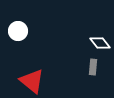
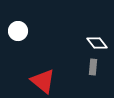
white diamond: moved 3 px left
red triangle: moved 11 px right
